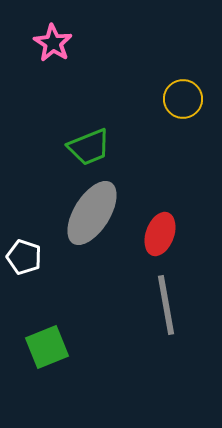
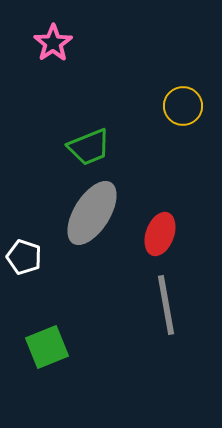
pink star: rotated 6 degrees clockwise
yellow circle: moved 7 px down
